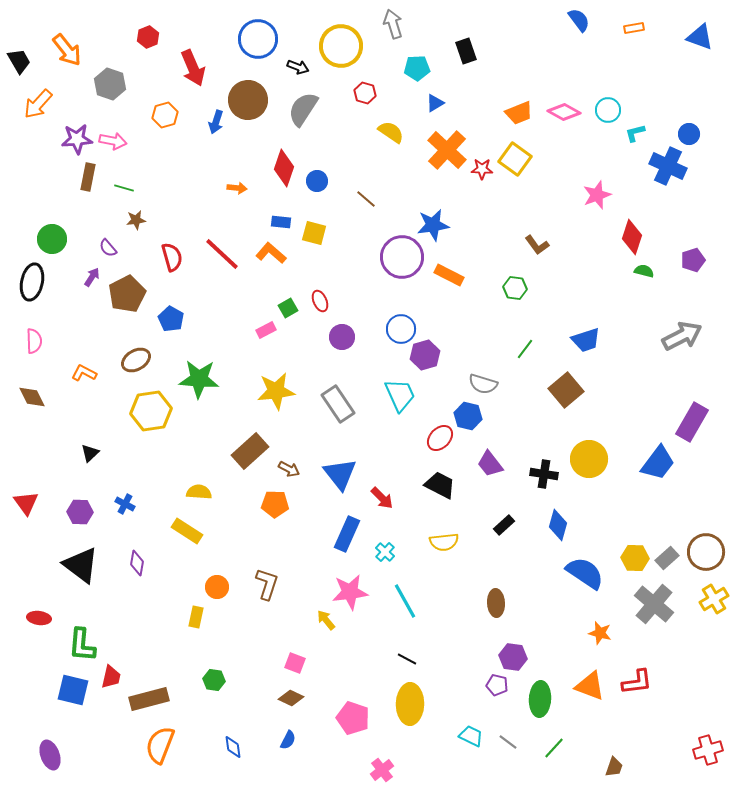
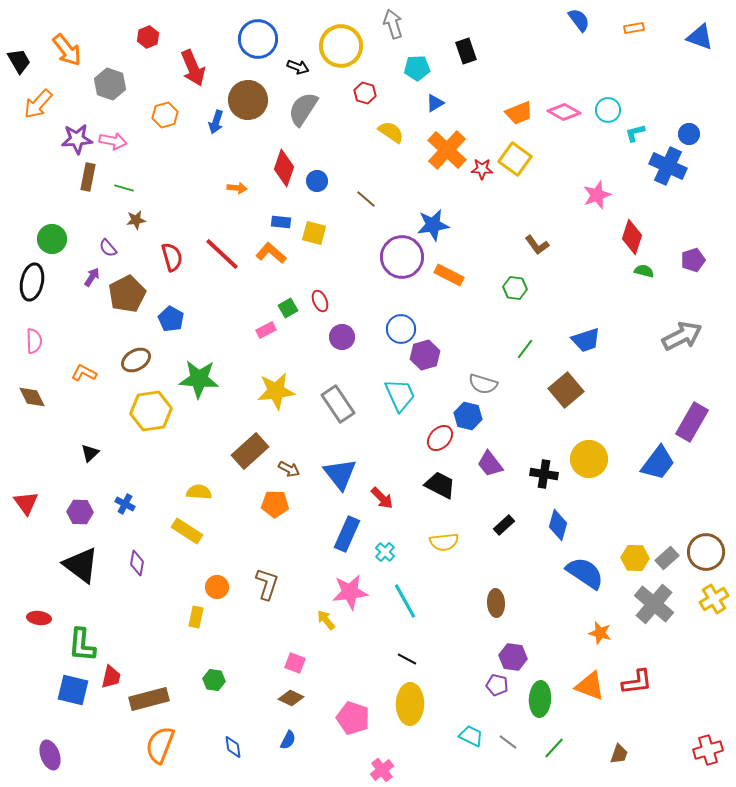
brown trapezoid at (614, 767): moved 5 px right, 13 px up
